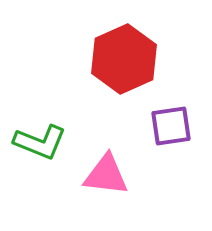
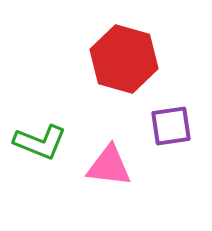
red hexagon: rotated 20 degrees counterclockwise
pink triangle: moved 3 px right, 9 px up
